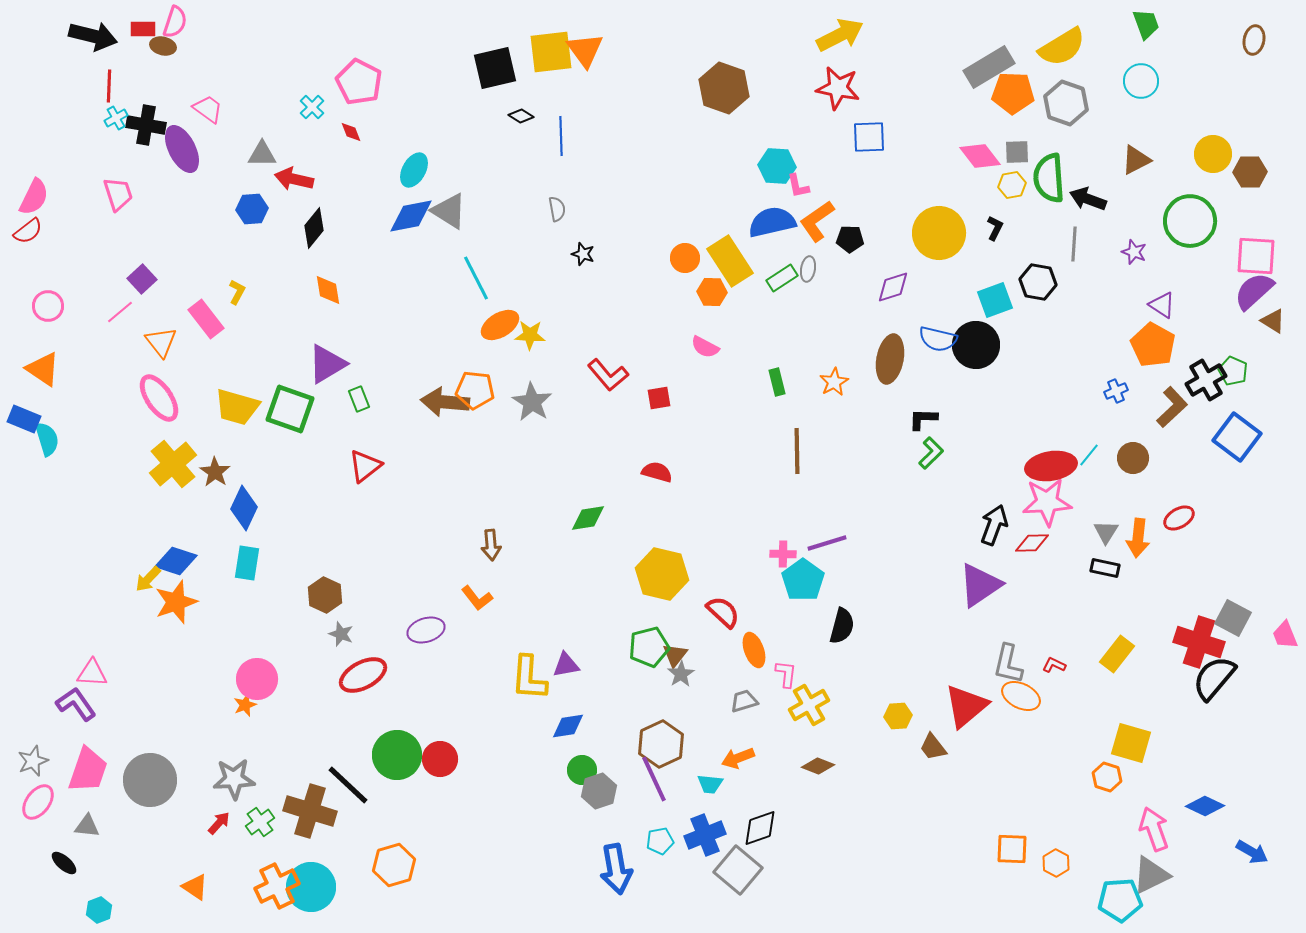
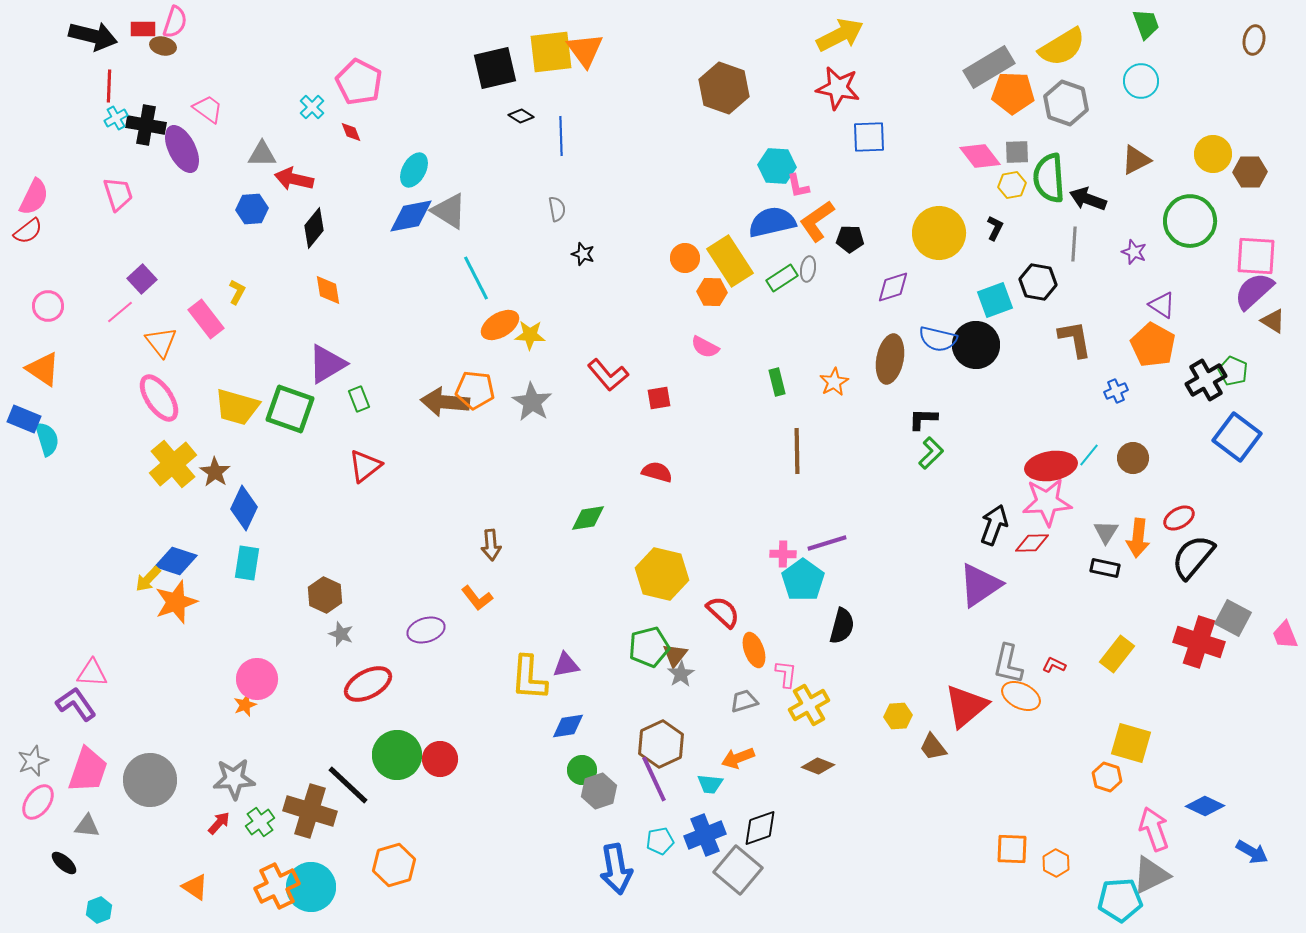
brown L-shape at (1172, 407): moved 97 px left, 68 px up; rotated 57 degrees counterclockwise
red ellipse at (363, 675): moved 5 px right, 9 px down
black semicircle at (1214, 678): moved 21 px left, 121 px up
